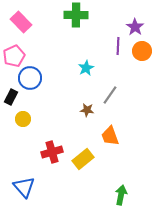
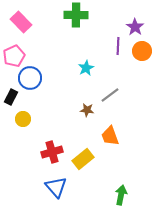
gray line: rotated 18 degrees clockwise
blue triangle: moved 32 px right
